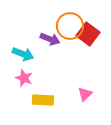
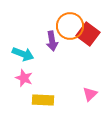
purple arrow: moved 2 px right, 2 px down; rotated 60 degrees clockwise
pink triangle: moved 5 px right
